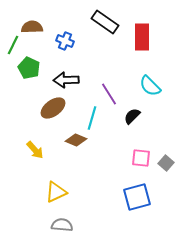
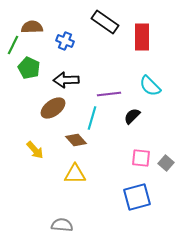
purple line: rotated 65 degrees counterclockwise
brown diamond: rotated 25 degrees clockwise
yellow triangle: moved 19 px right, 18 px up; rotated 25 degrees clockwise
